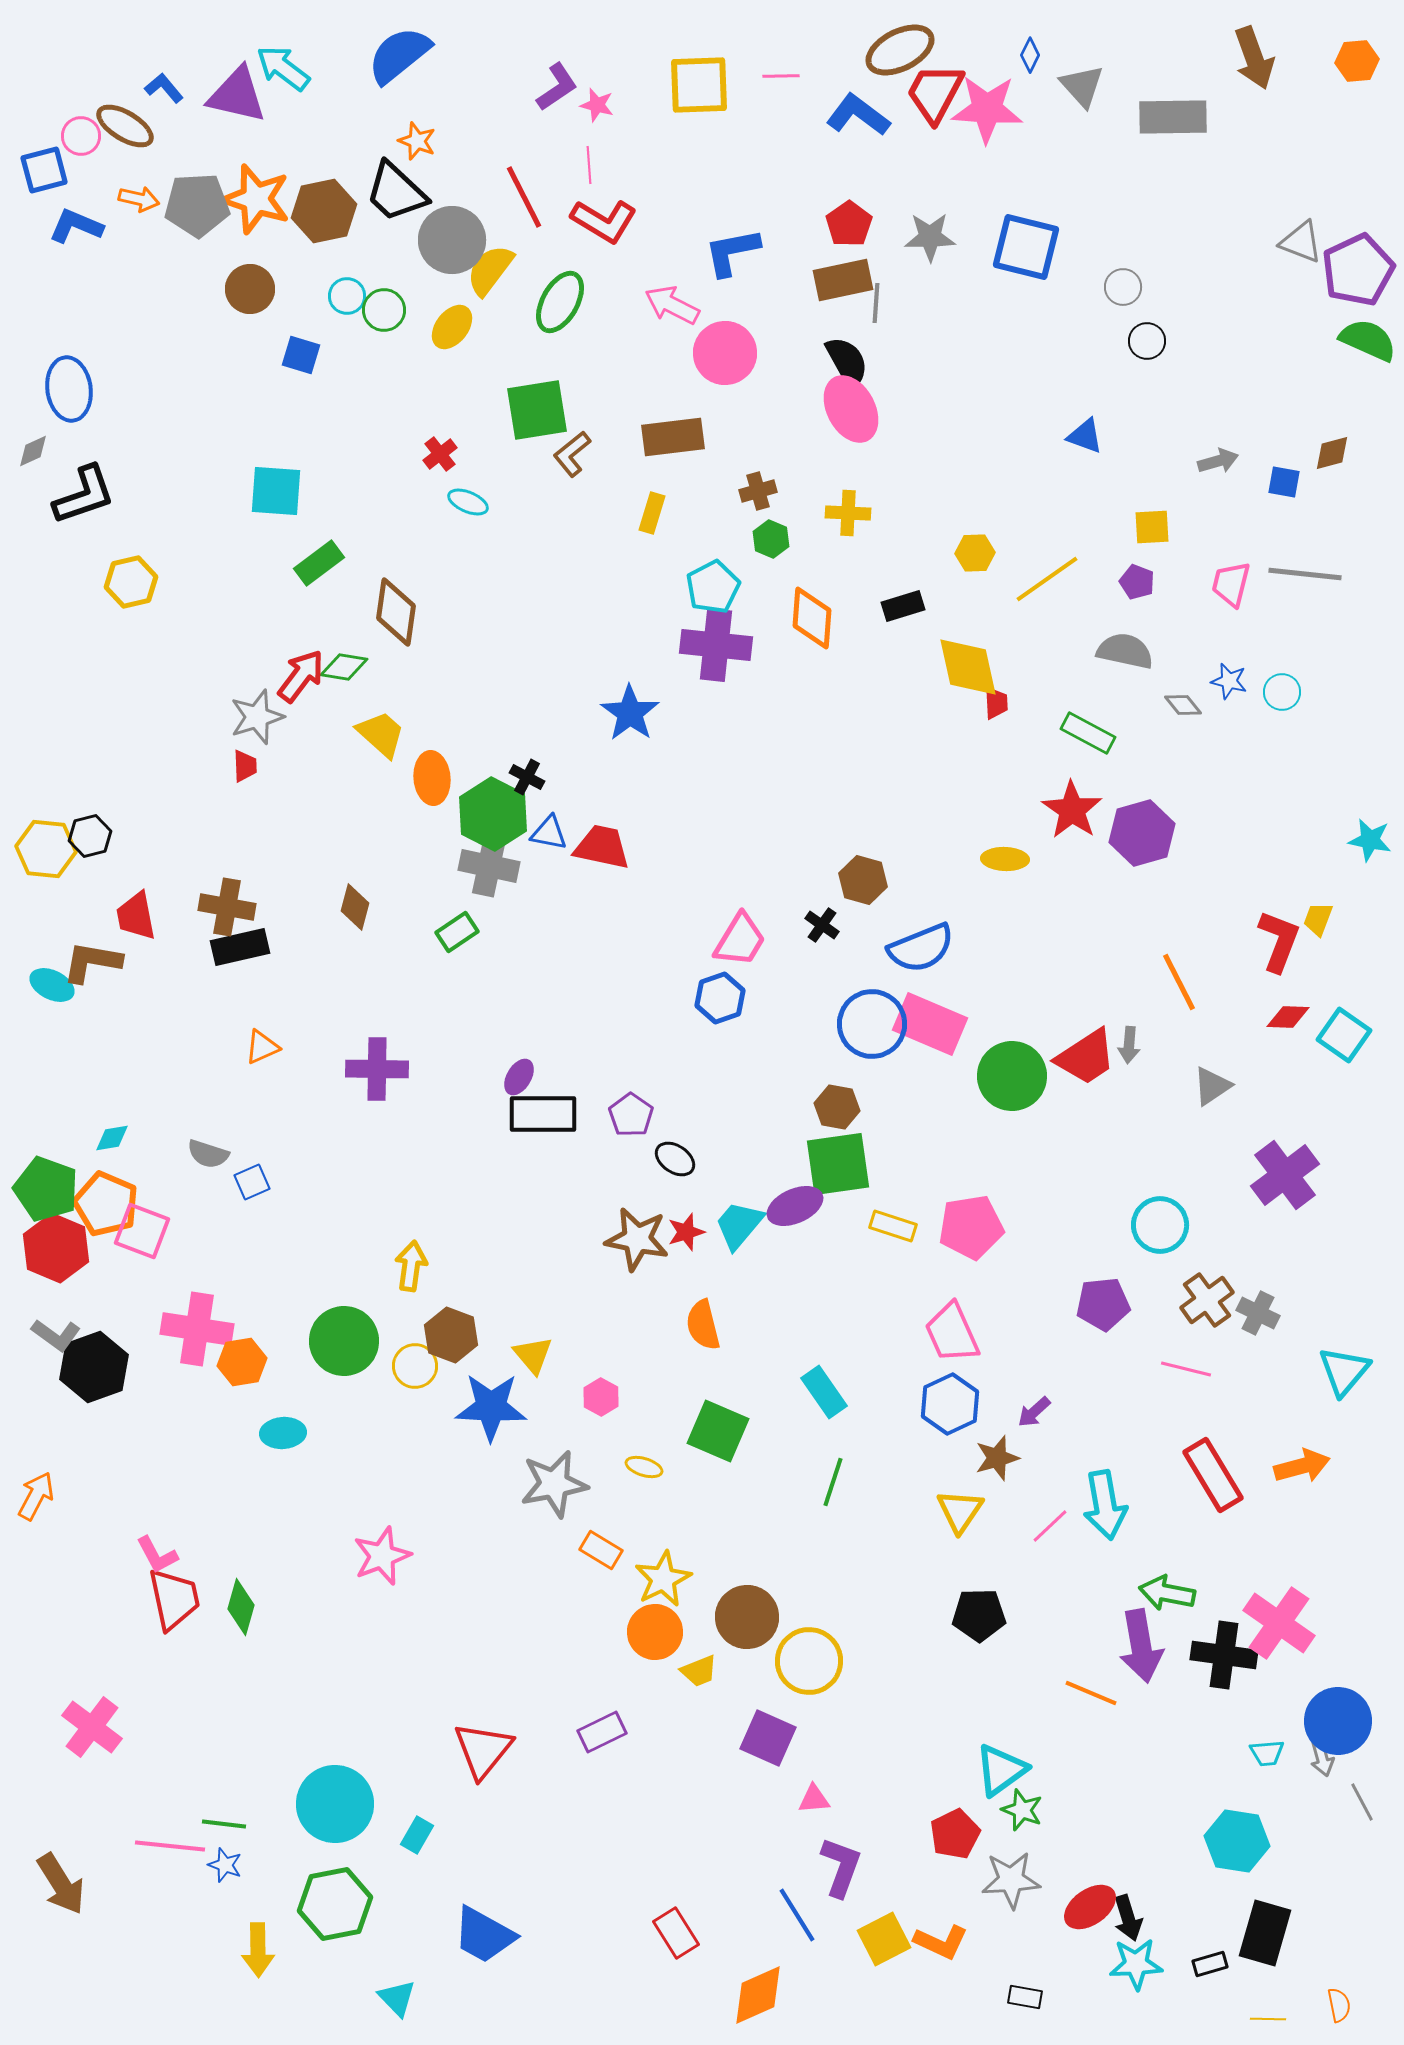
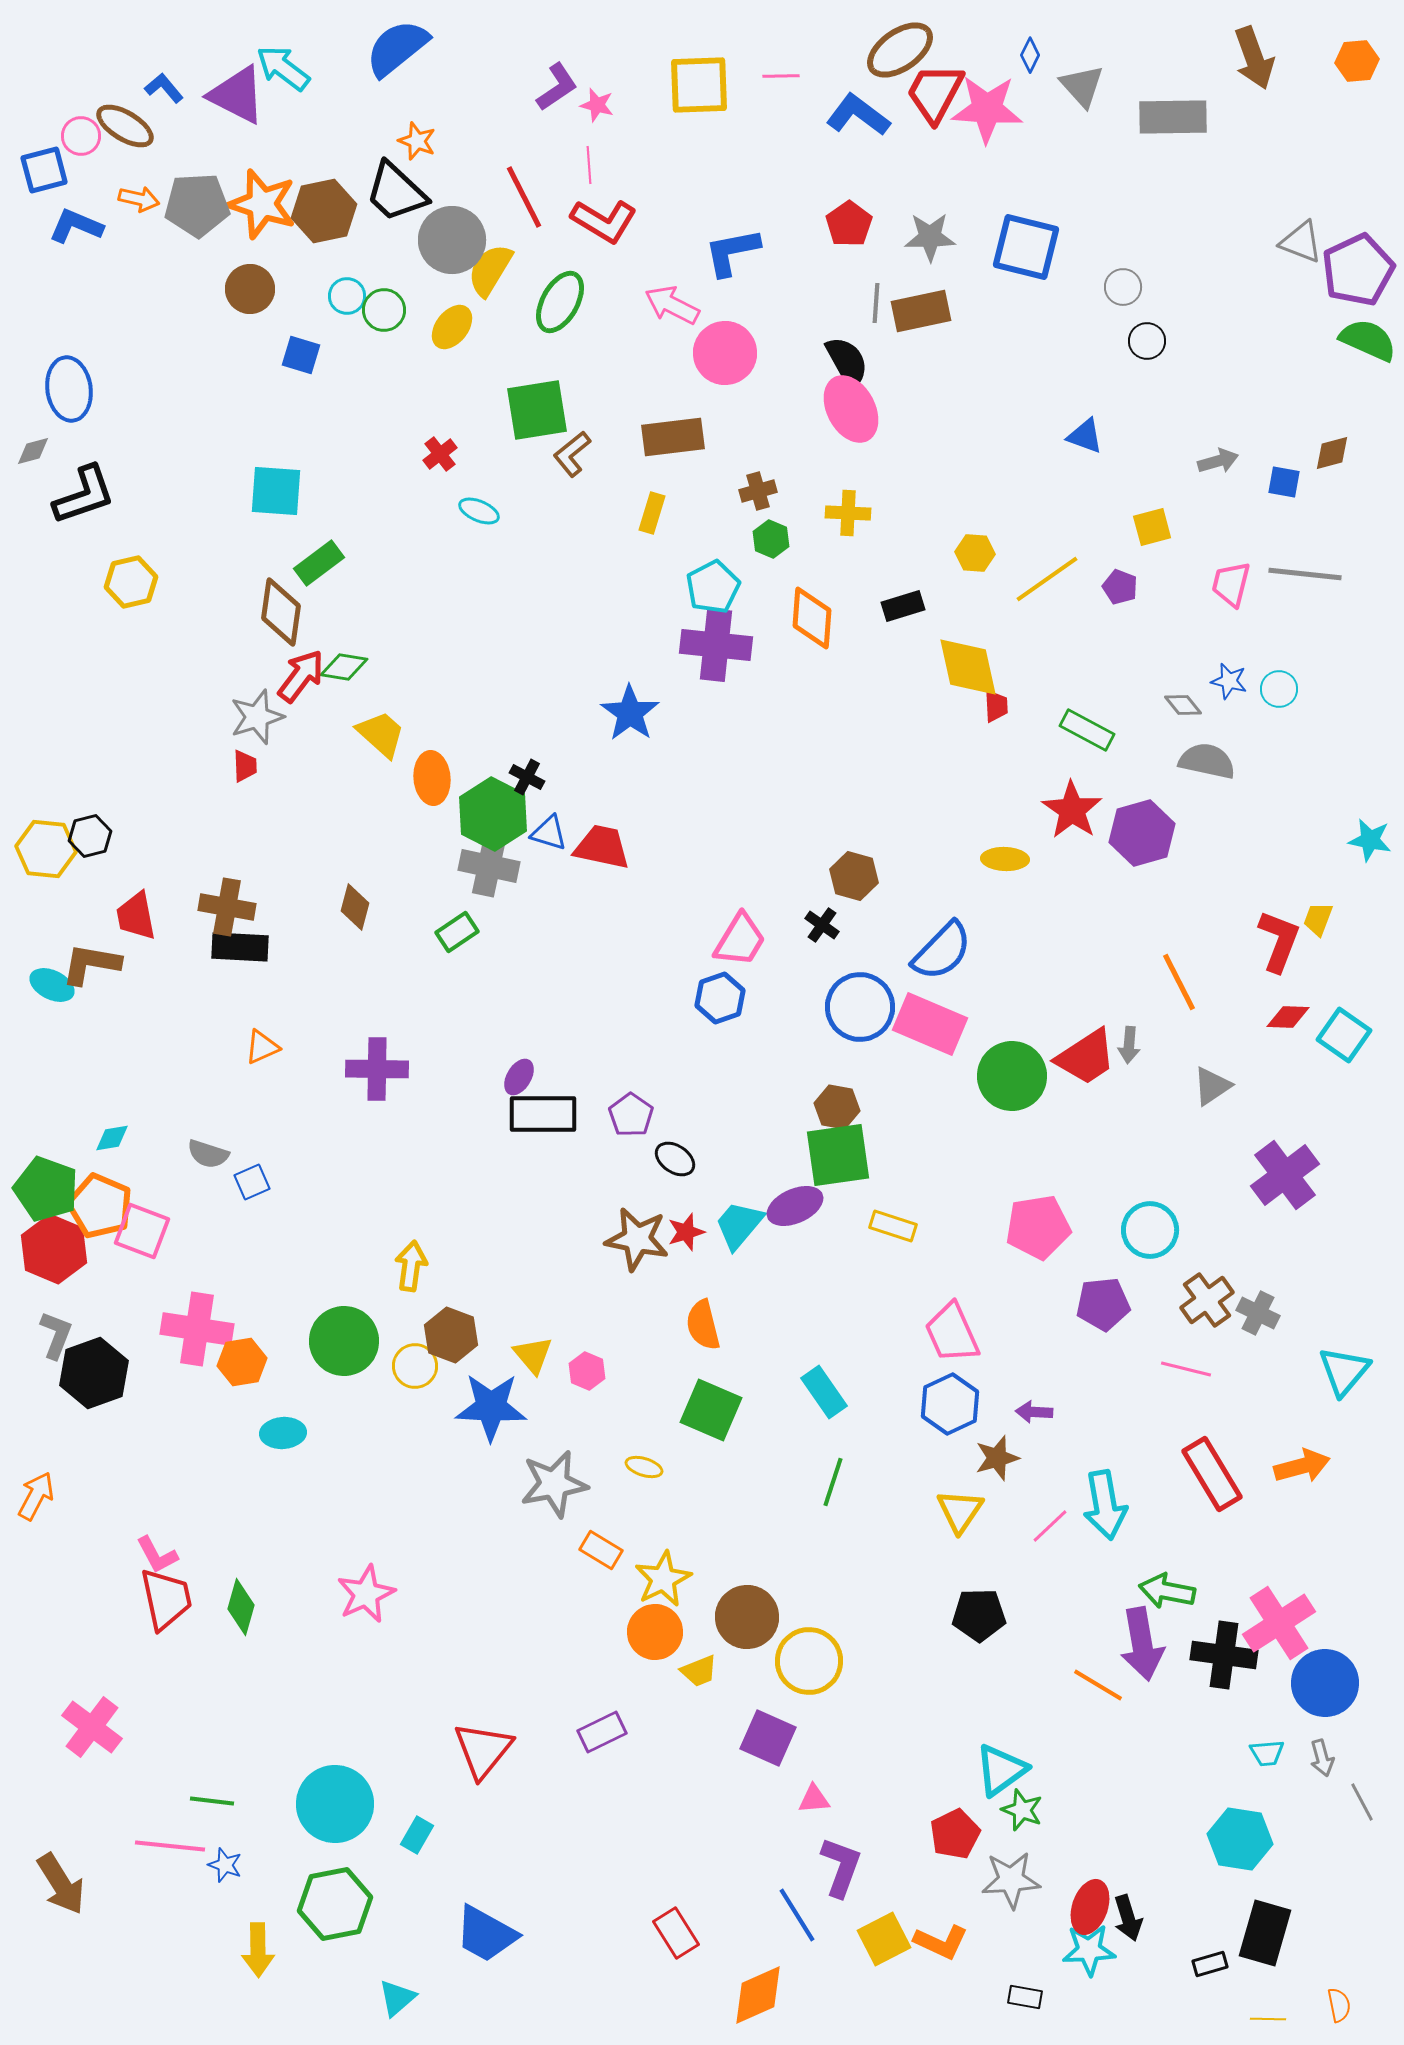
brown ellipse at (900, 50): rotated 8 degrees counterclockwise
blue semicircle at (399, 55): moved 2 px left, 7 px up
purple triangle at (237, 95): rotated 14 degrees clockwise
orange star at (256, 199): moved 6 px right, 5 px down
yellow semicircle at (490, 270): rotated 6 degrees counterclockwise
brown rectangle at (843, 280): moved 78 px right, 31 px down
gray diamond at (33, 451): rotated 9 degrees clockwise
cyan ellipse at (468, 502): moved 11 px right, 9 px down
yellow square at (1152, 527): rotated 12 degrees counterclockwise
yellow hexagon at (975, 553): rotated 6 degrees clockwise
purple pentagon at (1137, 582): moved 17 px left, 5 px down
brown diamond at (396, 612): moved 115 px left
gray semicircle at (1125, 651): moved 82 px right, 110 px down
cyan circle at (1282, 692): moved 3 px left, 3 px up
red trapezoid at (996, 703): moved 3 px down
green rectangle at (1088, 733): moved 1 px left, 3 px up
blue triangle at (549, 833): rotated 6 degrees clockwise
brown hexagon at (863, 880): moved 9 px left, 4 px up
black rectangle at (240, 947): rotated 16 degrees clockwise
blue semicircle at (921, 948): moved 21 px right, 3 px down; rotated 24 degrees counterclockwise
brown L-shape at (92, 962): moved 1 px left, 2 px down
blue circle at (872, 1024): moved 12 px left, 17 px up
green square at (838, 1164): moved 9 px up
orange pentagon at (106, 1204): moved 6 px left, 2 px down
cyan circle at (1160, 1225): moved 10 px left, 5 px down
pink pentagon at (971, 1227): moved 67 px right
red hexagon at (56, 1248): moved 2 px left, 1 px down
gray L-shape at (56, 1335): rotated 105 degrees counterclockwise
black hexagon at (94, 1367): moved 6 px down
pink hexagon at (601, 1397): moved 14 px left, 26 px up; rotated 6 degrees counterclockwise
purple arrow at (1034, 1412): rotated 45 degrees clockwise
green square at (718, 1431): moved 7 px left, 21 px up
red rectangle at (1213, 1475): moved 1 px left, 1 px up
pink star at (382, 1556): moved 16 px left, 38 px down; rotated 4 degrees counterclockwise
green arrow at (1167, 1593): moved 2 px up
red trapezoid at (174, 1599): moved 8 px left
pink cross at (1279, 1623): rotated 22 degrees clockwise
purple arrow at (1141, 1646): moved 1 px right, 2 px up
orange line at (1091, 1693): moved 7 px right, 8 px up; rotated 8 degrees clockwise
blue circle at (1338, 1721): moved 13 px left, 38 px up
green line at (224, 1824): moved 12 px left, 23 px up
cyan hexagon at (1237, 1841): moved 3 px right, 2 px up
red ellipse at (1090, 1907): rotated 36 degrees counterclockwise
blue trapezoid at (484, 1935): moved 2 px right, 1 px up
cyan star at (1136, 1964): moved 47 px left, 14 px up
cyan triangle at (397, 1998): rotated 33 degrees clockwise
